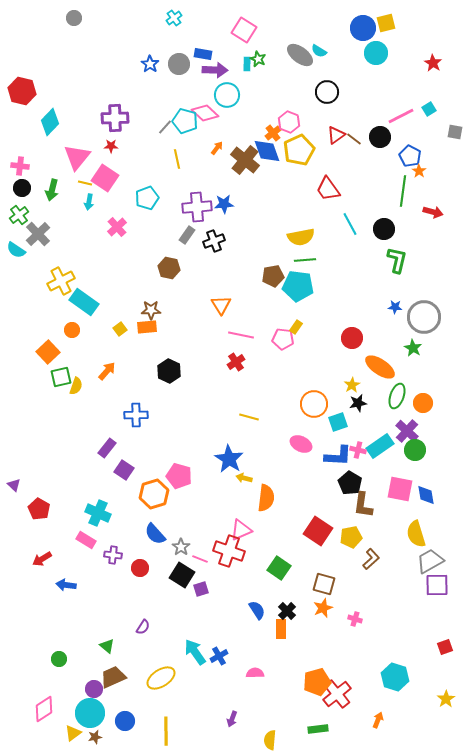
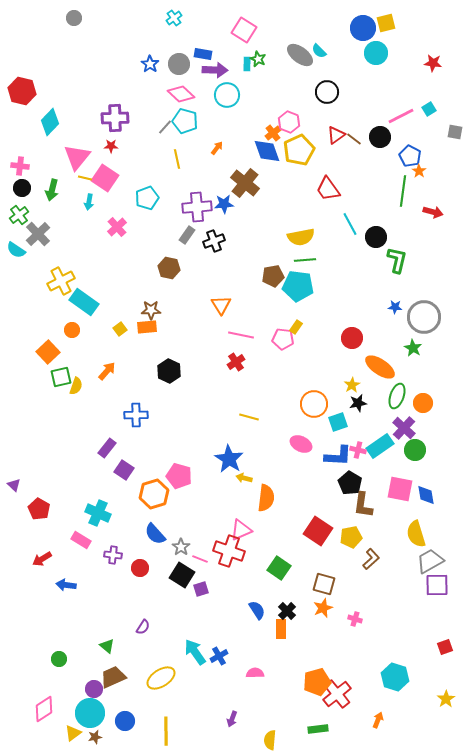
cyan semicircle at (319, 51): rotated 14 degrees clockwise
red star at (433, 63): rotated 24 degrees counterclockwise
pink diamond at (205, 113): moved 24 px left, 19 px up
brown cross at (245, 160): moved 23 px down
yellow line at (85, 183): moved 5 px up
black circle at (384, 229): moved 8 px left, 8 px down
purple cross at (407, 431): moved 3 px left, 3 px up
pink rectangle at (86, 540): moved 5 px left
